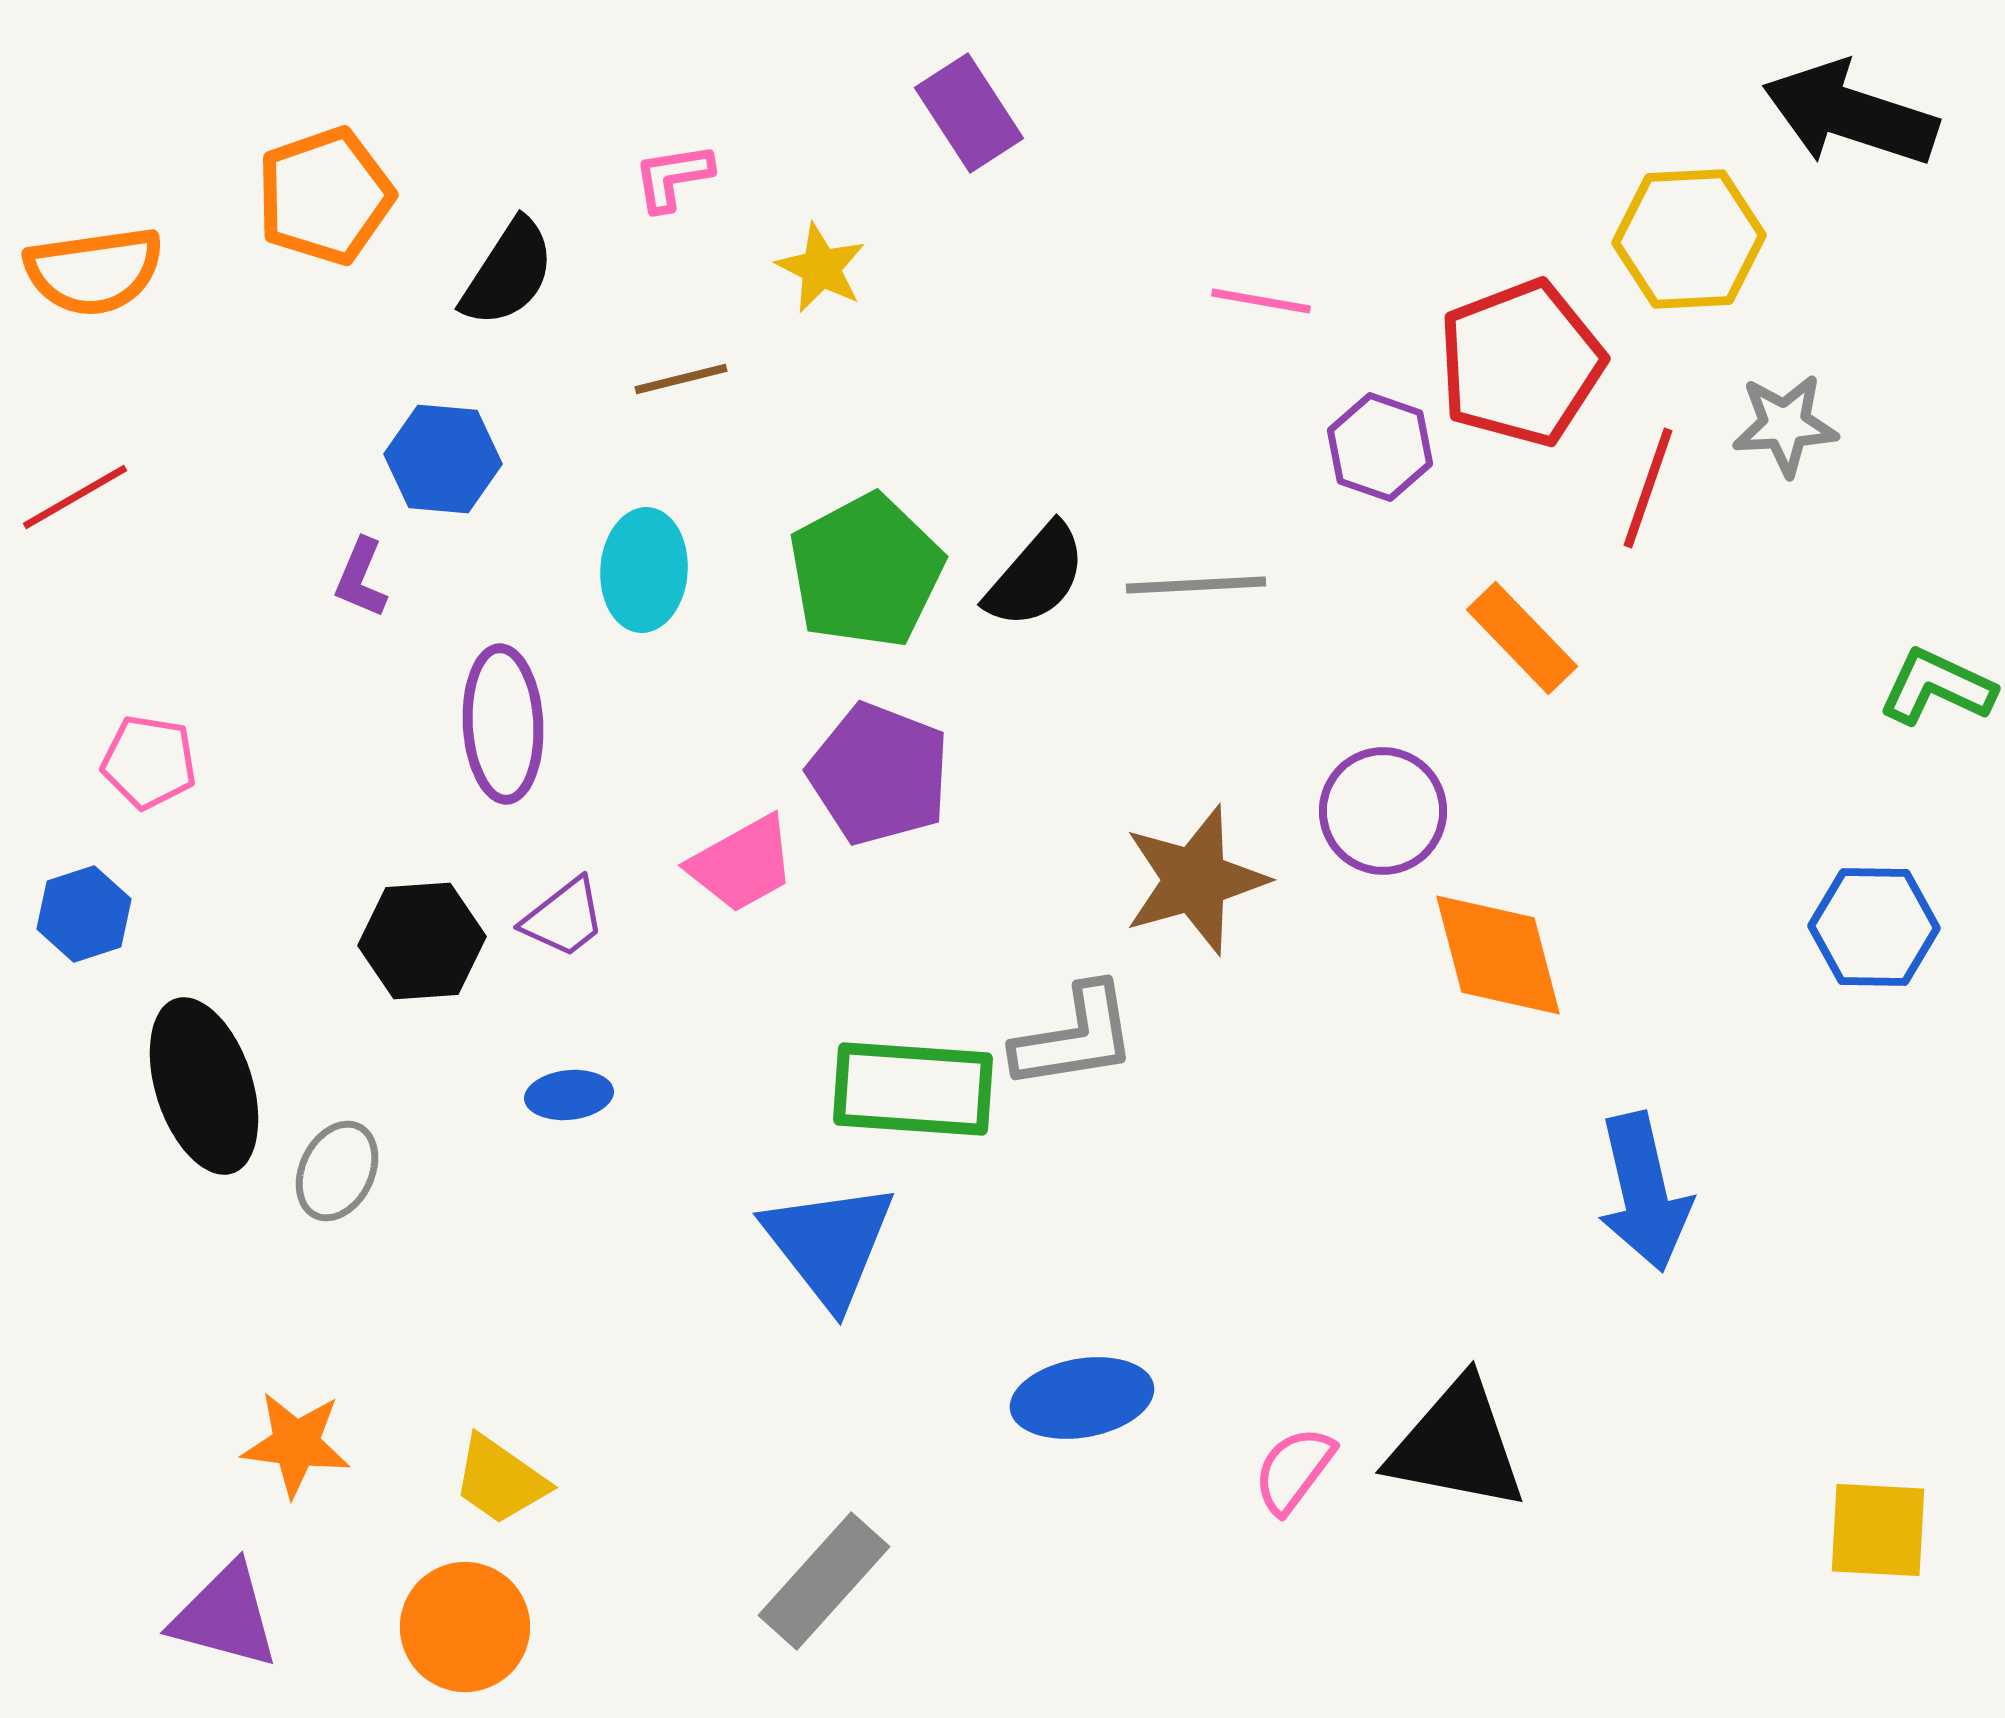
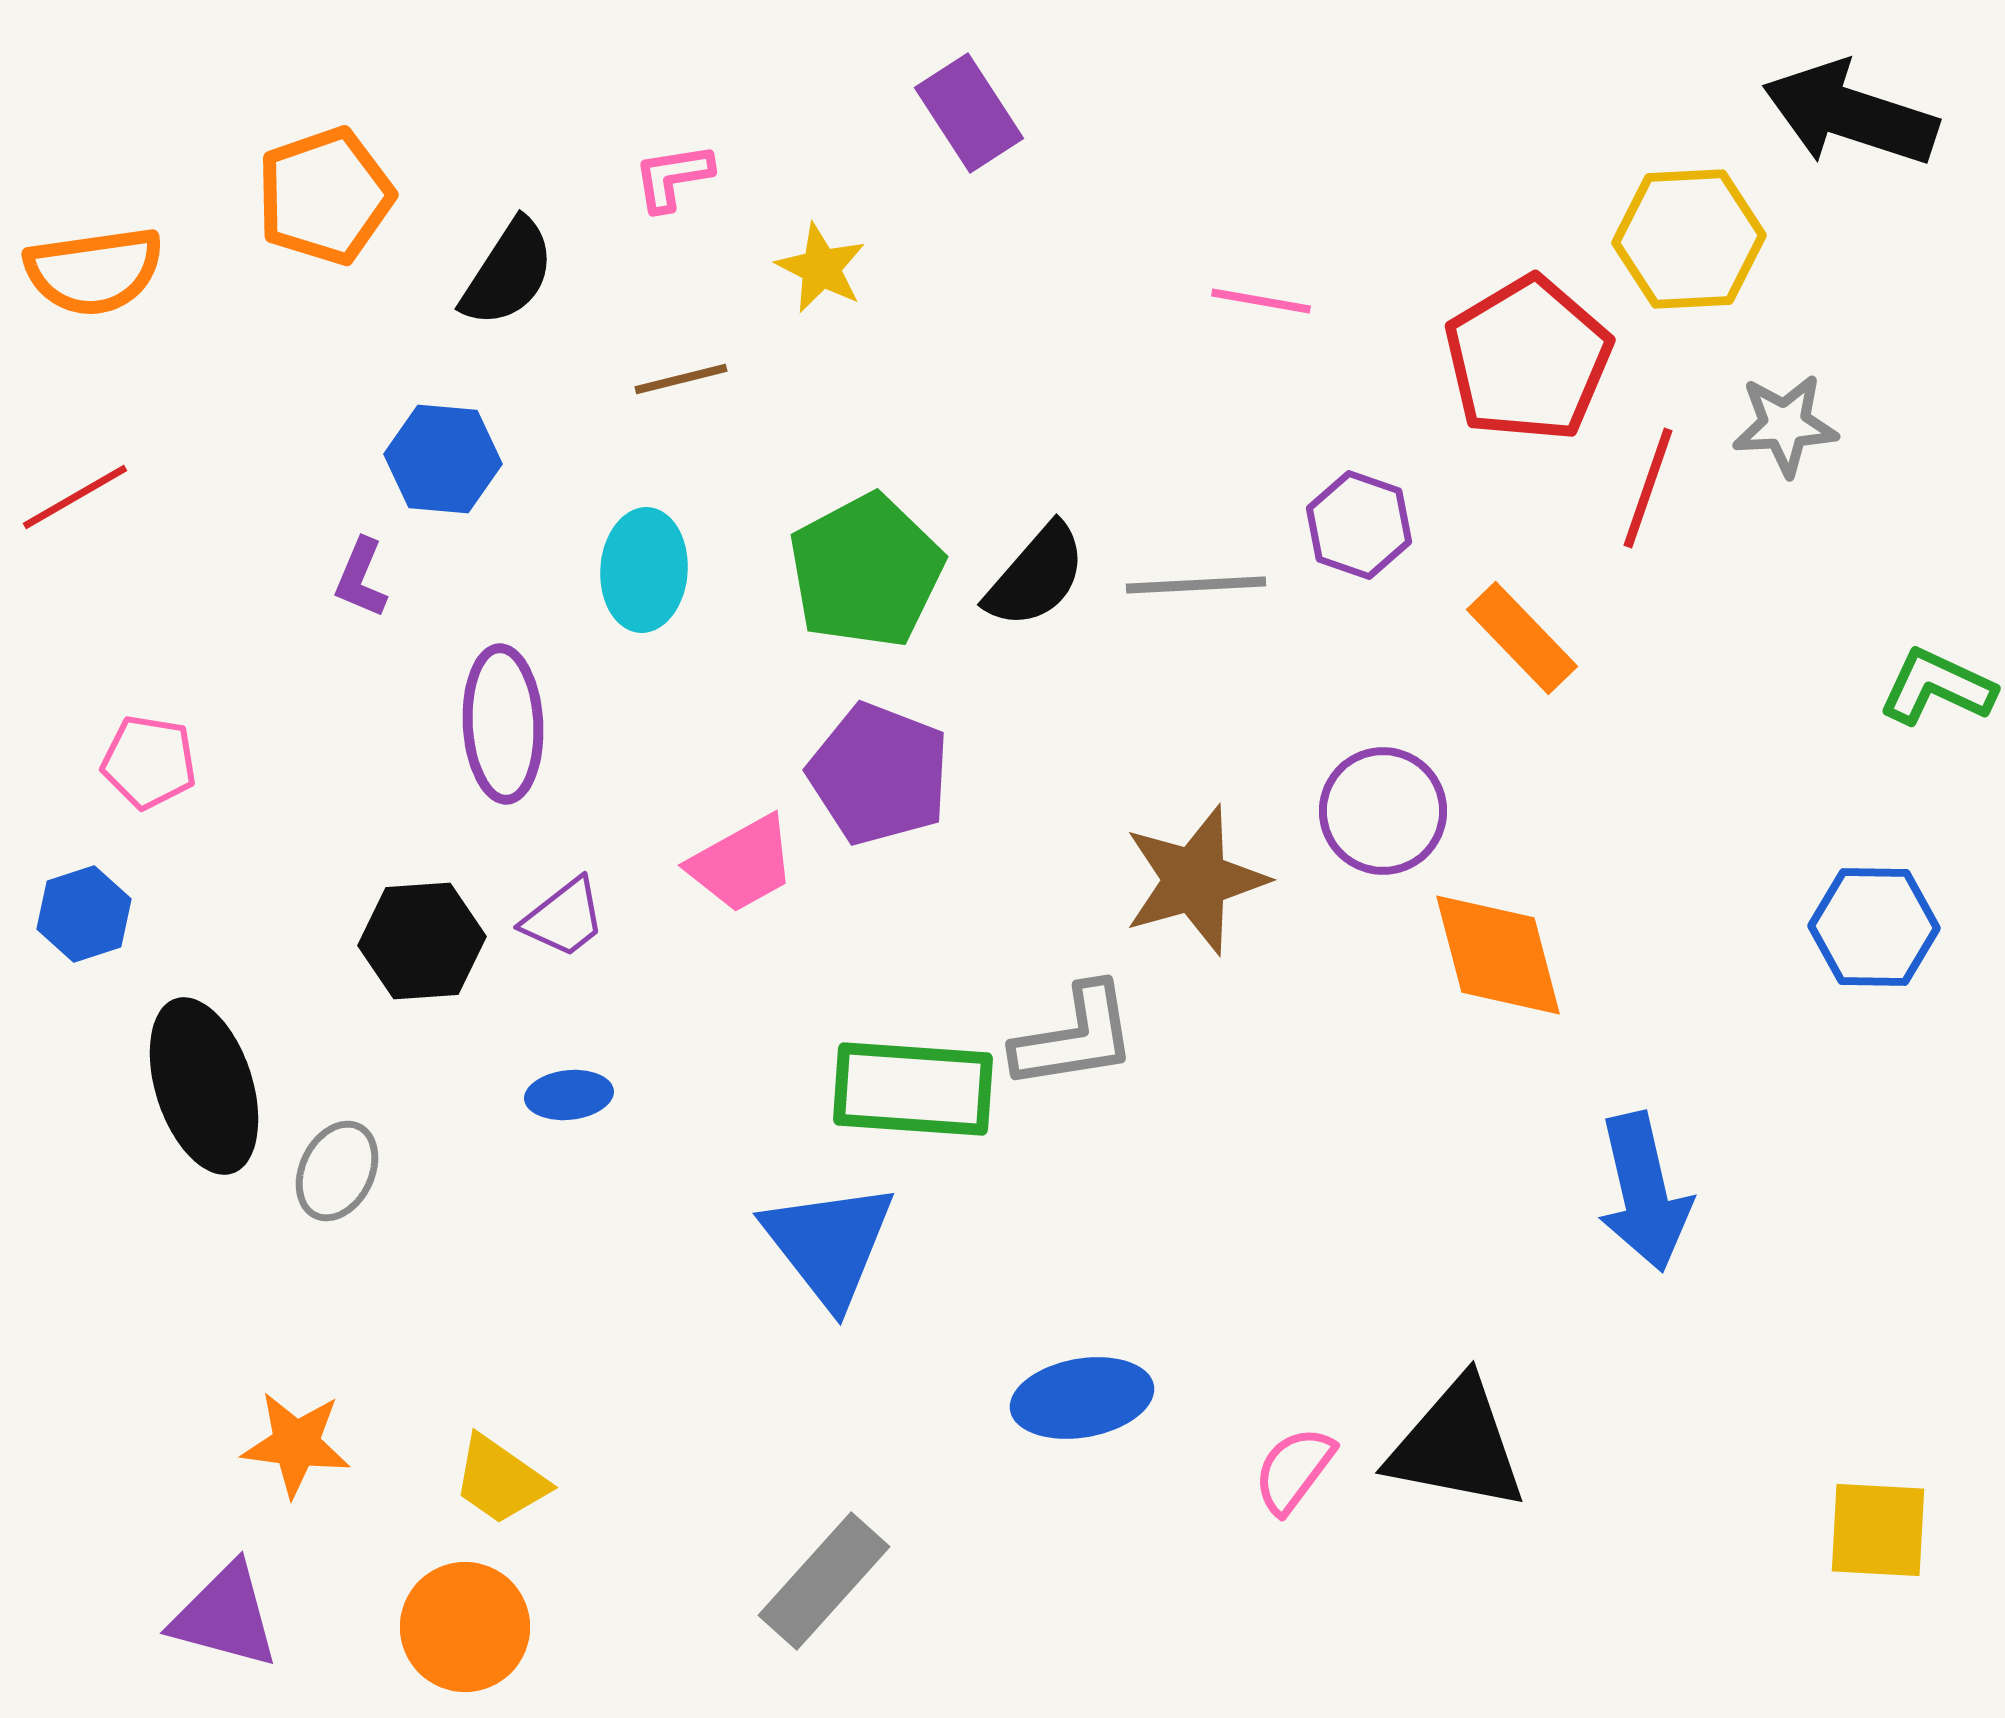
red pentagon at (1521, 363): moved 7 px right, 4 px up; rotated 10 degrees counterclockwise
purple hexagon at (1380, 447): moved 21 px left, 78 px down
